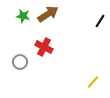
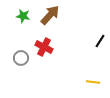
brown arrow: moved 2 px right, 1 px down; rotated 15 degrees counterclockwise
black line: moved 20 px down
gray circle: moved 1 px right, 4 px up
yellow line: rotated 56 degrees clockwise
